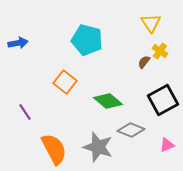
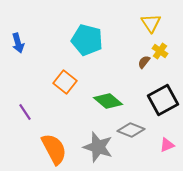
blue arrow: rotated 84 degrees clockwise
